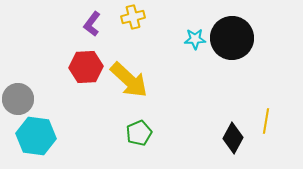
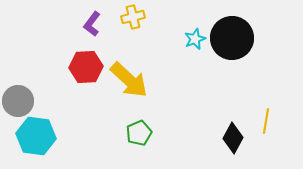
cyan star: rotated 20 degrees counterclockwise
gray circle: moved 2 px down
